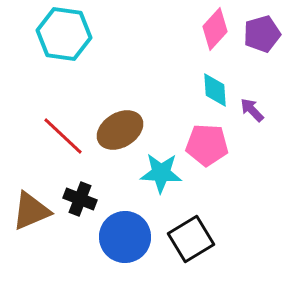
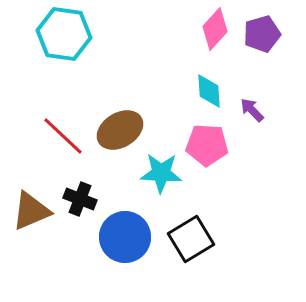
cyan diamond: moved 6 px left, 1 px down
